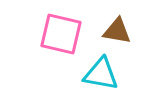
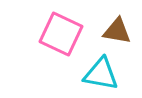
pink square: rotated 12 degrees clockwise
